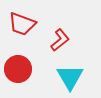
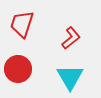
red trapezoid: rotated 88 degrees clockwise
red L-shape: moved 11 px right, 2 px up
